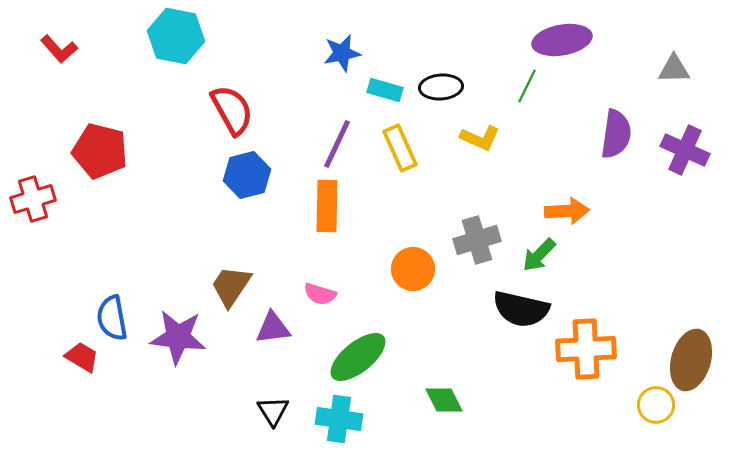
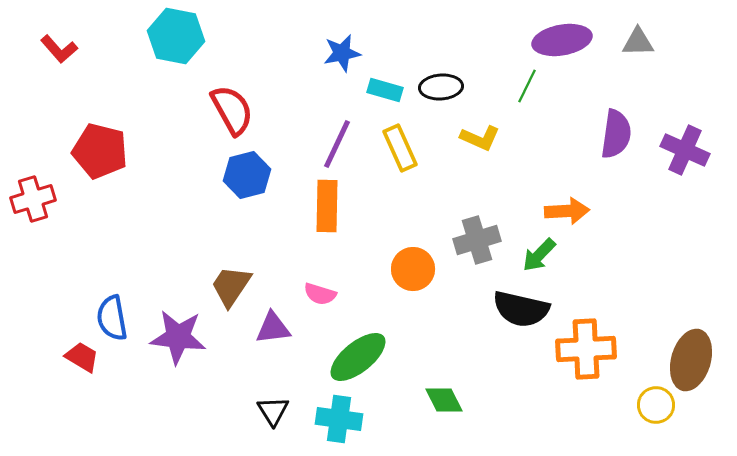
gray triangle: moved 36 px left, 27 px up
